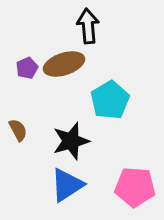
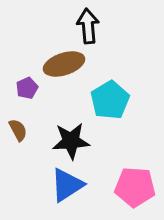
purple pentagon: moved 20 px down
black star: rotated 12 degrees clockwise
